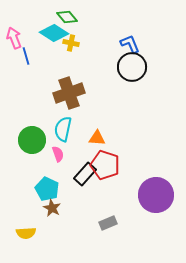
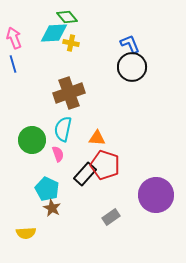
cyan diamond: rotated 36 degrees counterclockwise
blue line: moved 13 px left, 8 px down
gray rectangle: moved 3 px right, 6 px up; rotated 12 degrees counterclockwise
